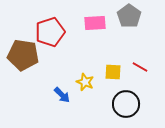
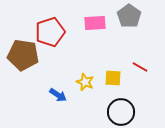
yellow square: moved 6 px down
blue arrow: moved 4 px left; rotated 12 degrees counterclockwise
black circle: moved 5 px left, 8 px down
